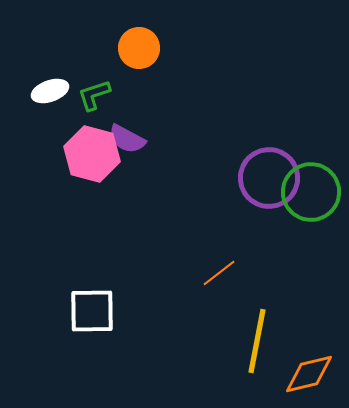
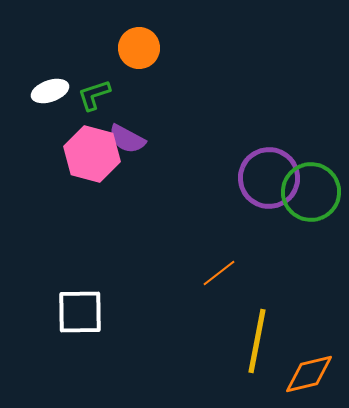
white square: moved 12 px left, 1 px down
